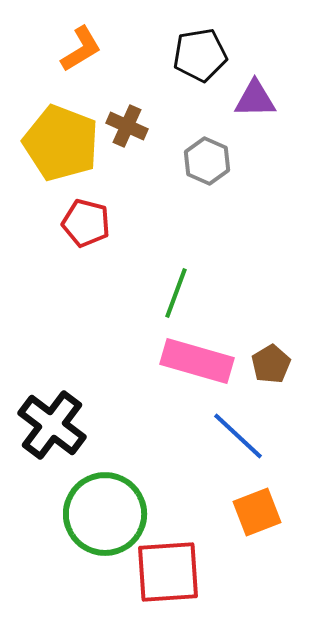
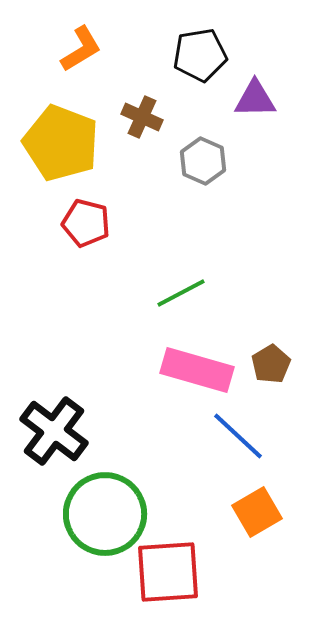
brown cross: moved 15 px right, 9 px up
gray hexagon: moved 4 px left
green line: moved 5 px right; rotated 42 degrees clockwise
pink rectangle: moved 9 px down
black cross: moved 2 px right, 6 px down
orange square: rotated 9 degrees counterclockwise
